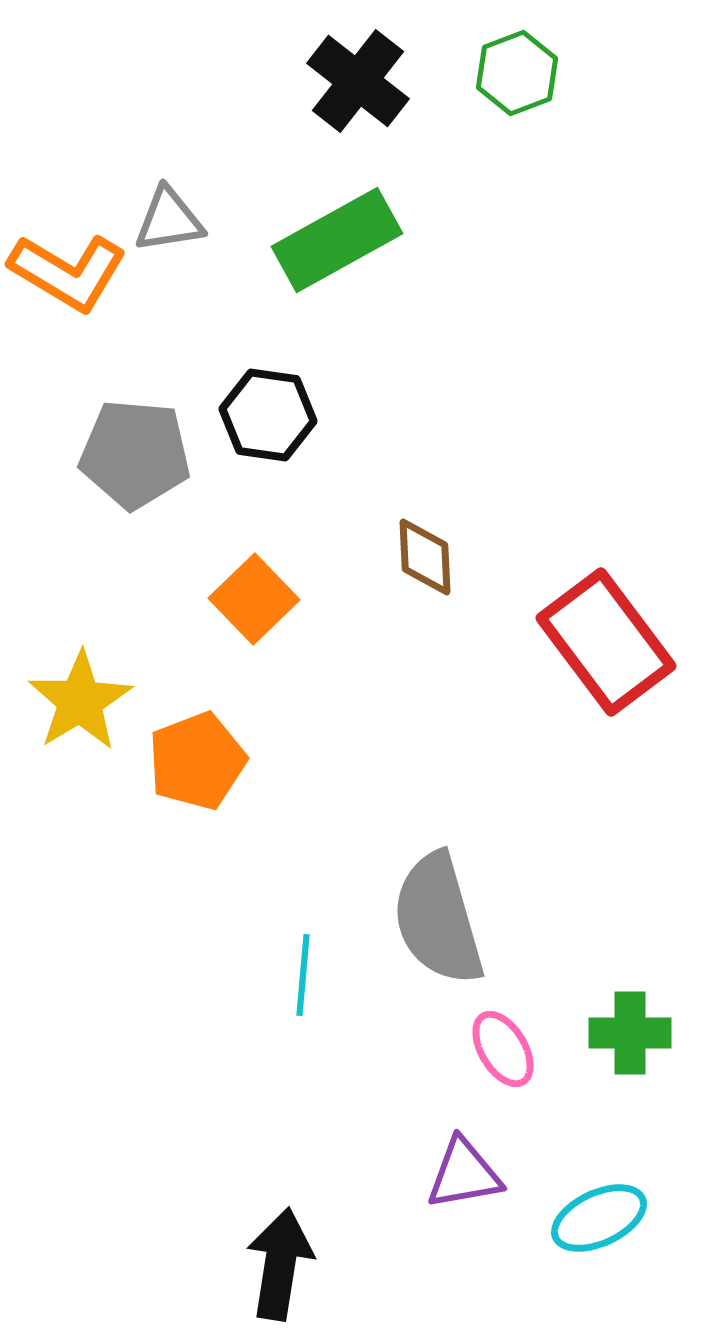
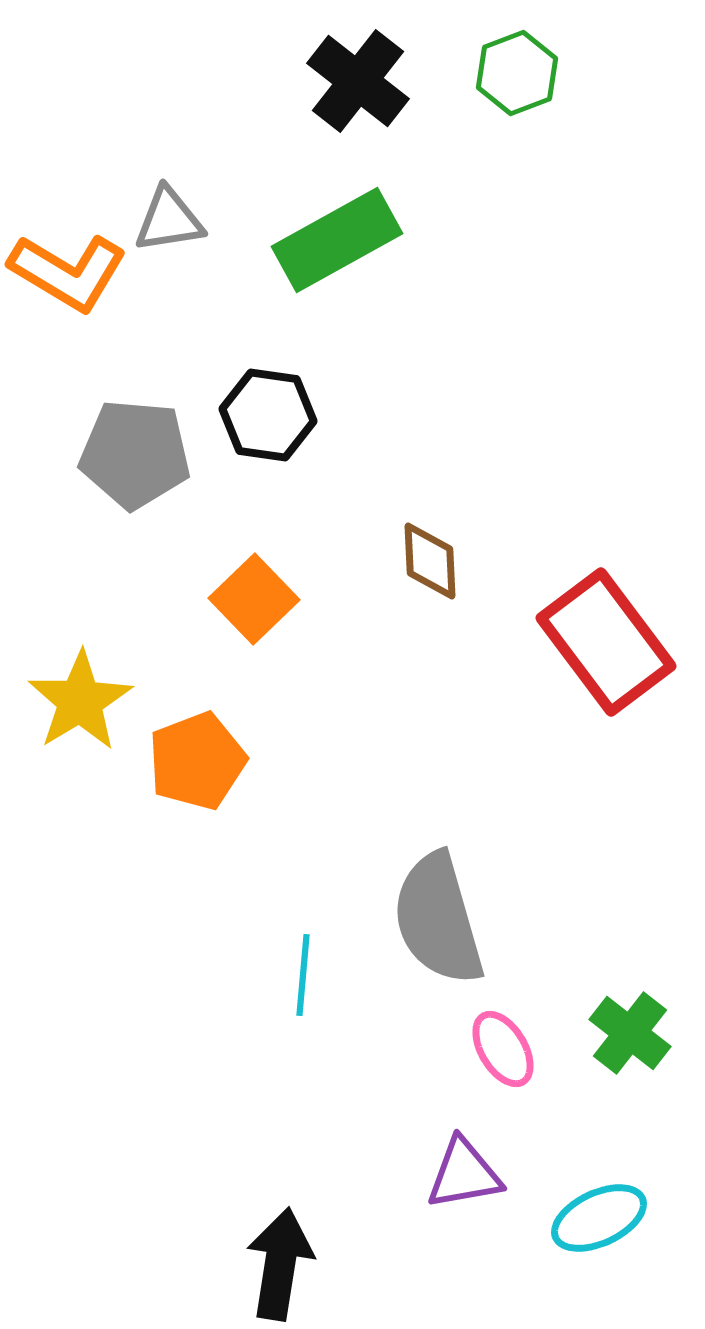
brown diamond: moved 5 px right, 4 px down
green cross: rotated 38 degrees clockwise
